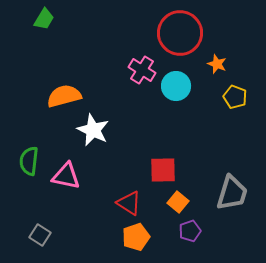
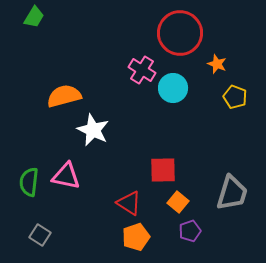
green trapezoid: moved 10 px left, 2 px up
cyan circle: moved 3 px left, 2 px down
green semicircle: moved 21 px down
